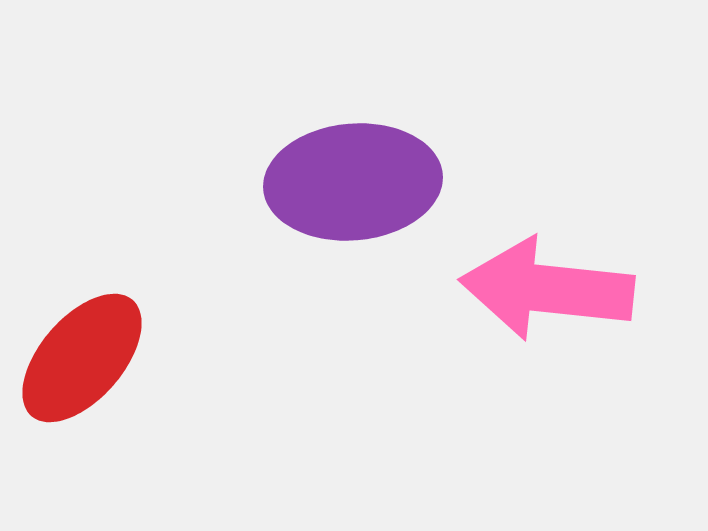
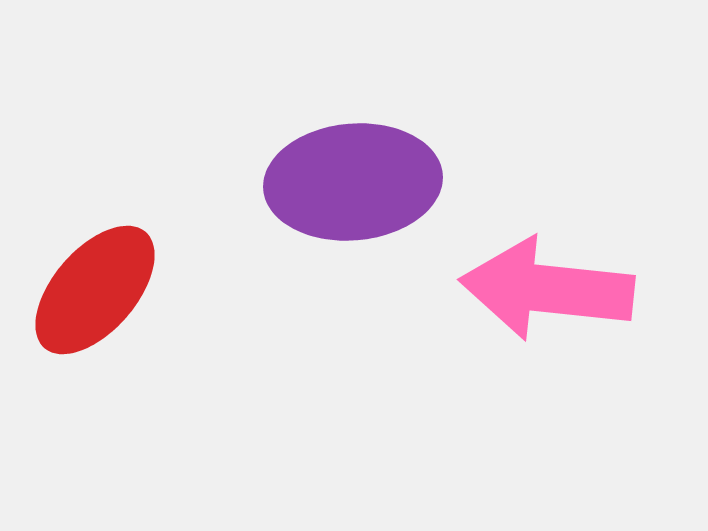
red ellipse: moved 13 px right, 68 px up
